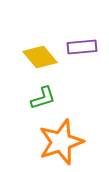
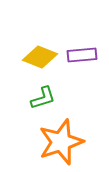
purple rectangle: moved 8 px down
yellow diamond: rotated 28 degrees counterclockwise
